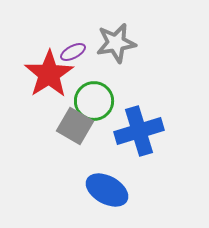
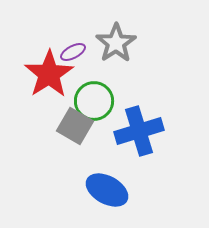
gray star: rotated 24 degrees counterclockwise
